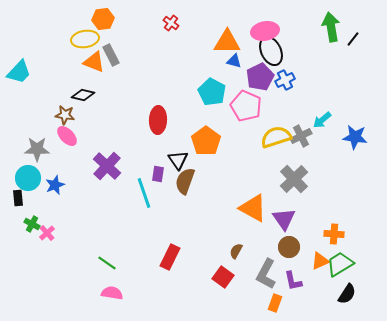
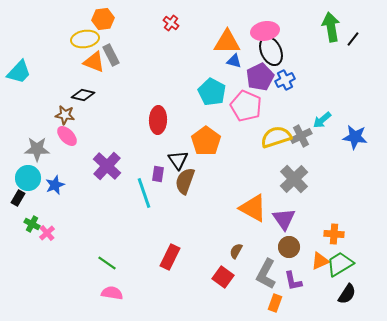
black rectangle at (18, 198): rotated 35 degrees clockwise
